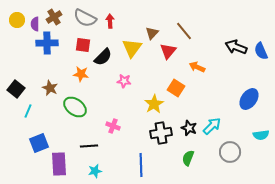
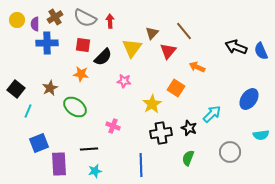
brown cross: moved 1 px right
brown star: rotated 21 degrees clockwise
yellow star: moved 2 px left
cyan arrow: moved 12 px up
black line: moved 3 px down
